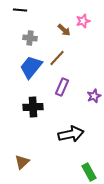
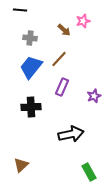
brown line: moved 2 px right, 1 px down
black cross: moved 2 px left
brown triangle: moved 1 px left, 3 px down
